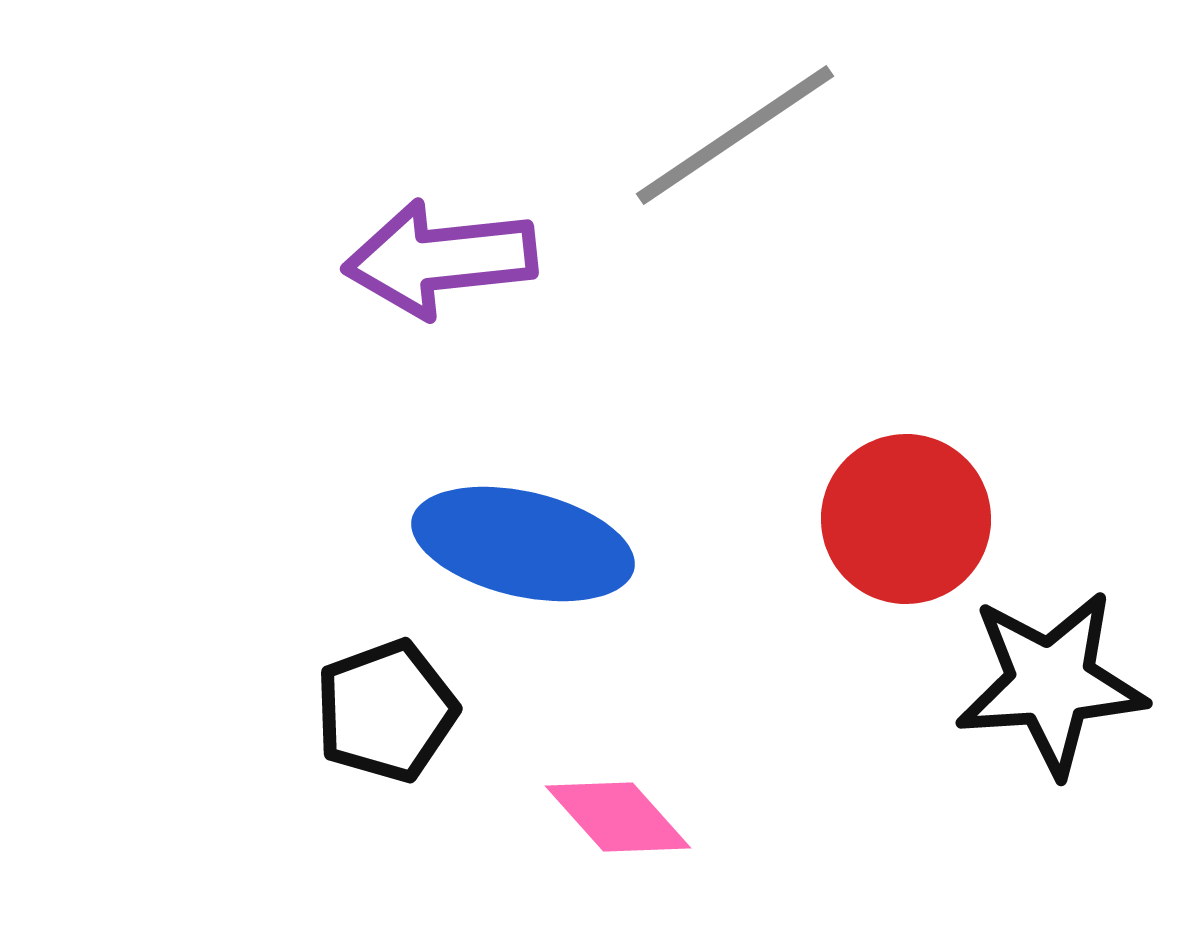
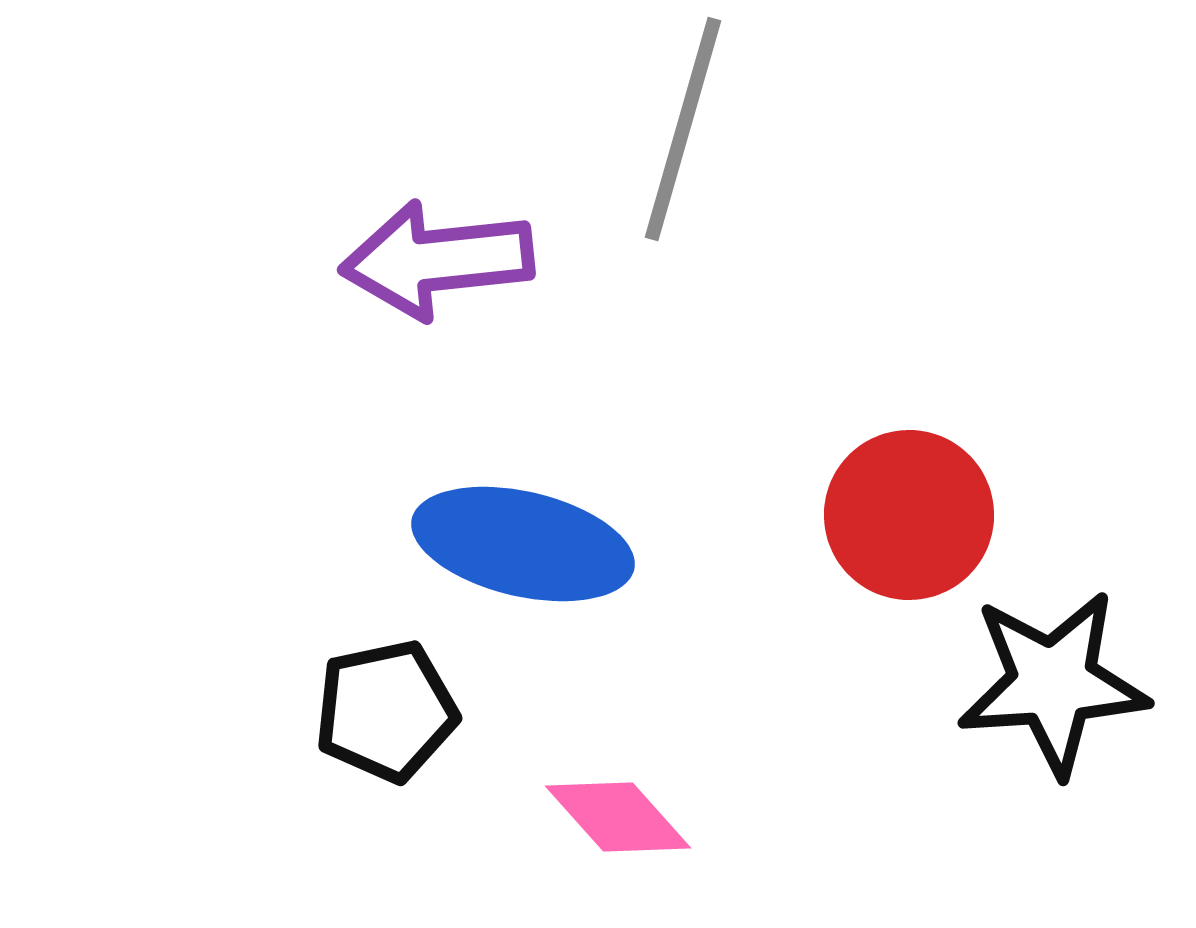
gray line: moved 52 px left, 6 px up; rotated 40 degrees counterclockwise
purple arrow: moved 3 px left, 1 px down
red circle: moved 3 px right, 4 px up
black star: moved 2 px right
black pentagon: rotated 8 degrees clockwise
